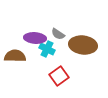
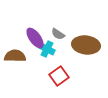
purple ellipse: rotated 50 degrees clockwise
brown ellipse: moved 3 px right
